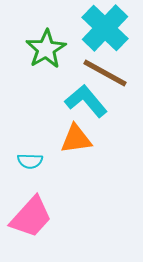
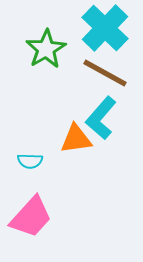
cyan L-shape: moved 15 px right, 17 px down; rotated 99 degrees counterclockwise
